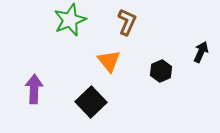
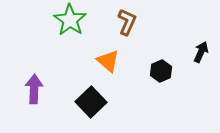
green star: rotated 16 degrees counterclockwise
orange triangle: moved 1 px left; rotated 10 degrees counterclockwise
